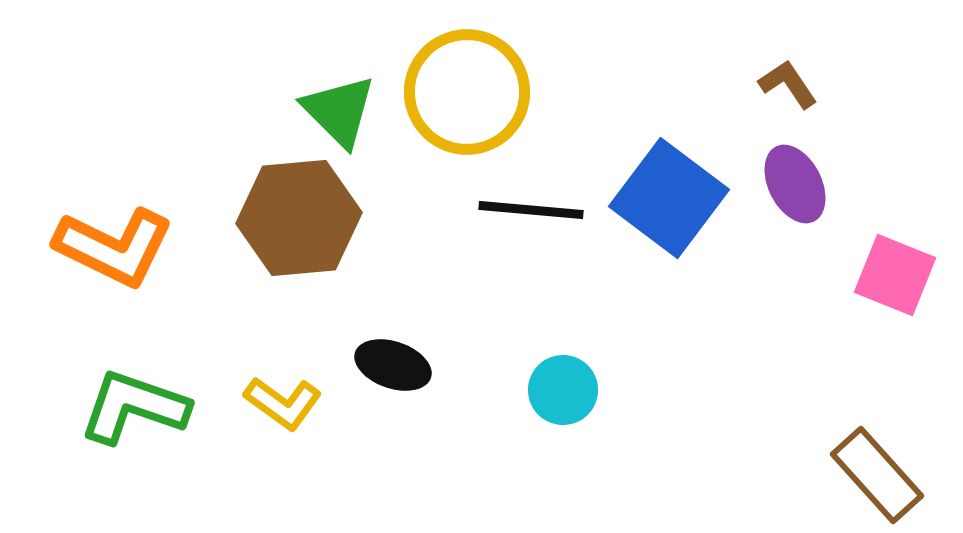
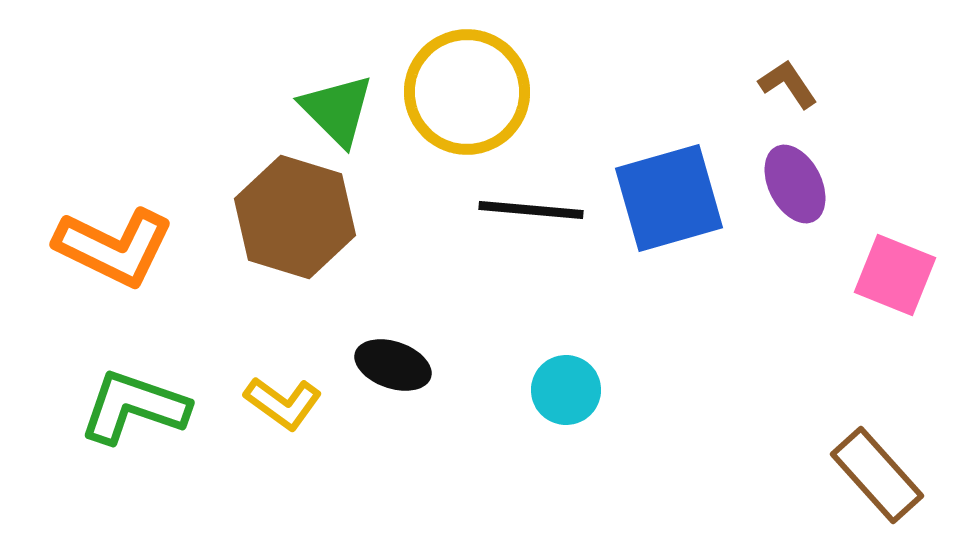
green triangle: moved 2 px left, 1 px up
blue square: rotated 37 degrees clockwise
brown hexagon: moved 4 px left, 1 px up; rotated 22 degrees clockwise
cyan circle: moved 3 px right
